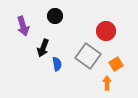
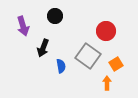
blue semicircle: moved 4 px right, 2 px down
